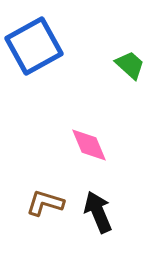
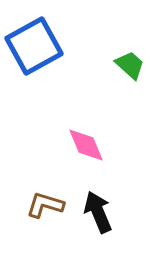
pink diamond: moved 3 px left
brown L-shape: moved 2 px down
